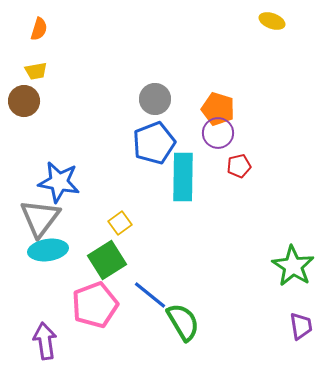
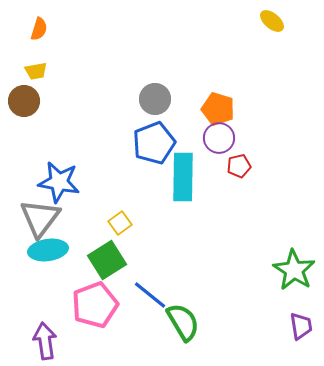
yellow ellipse: rotated 20 degrees clockwise
purple circle: moved 1 px right, 5 px down
green star: moved 1 px right, 4 px down
